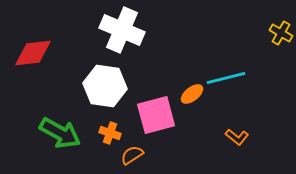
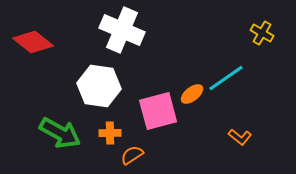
yellow cross: moved 19 px left
red diamond: moved 11 px up; rotated 45 degrees clockwise
cyan line: rotated 21 degrees counterclockwise
white hexagon: moved 6 px left
pink square: moved 2 px right, 4 px up
orange cross: rotated 20 degrees counterclockwise
orange L-shape: moved 3 px right
